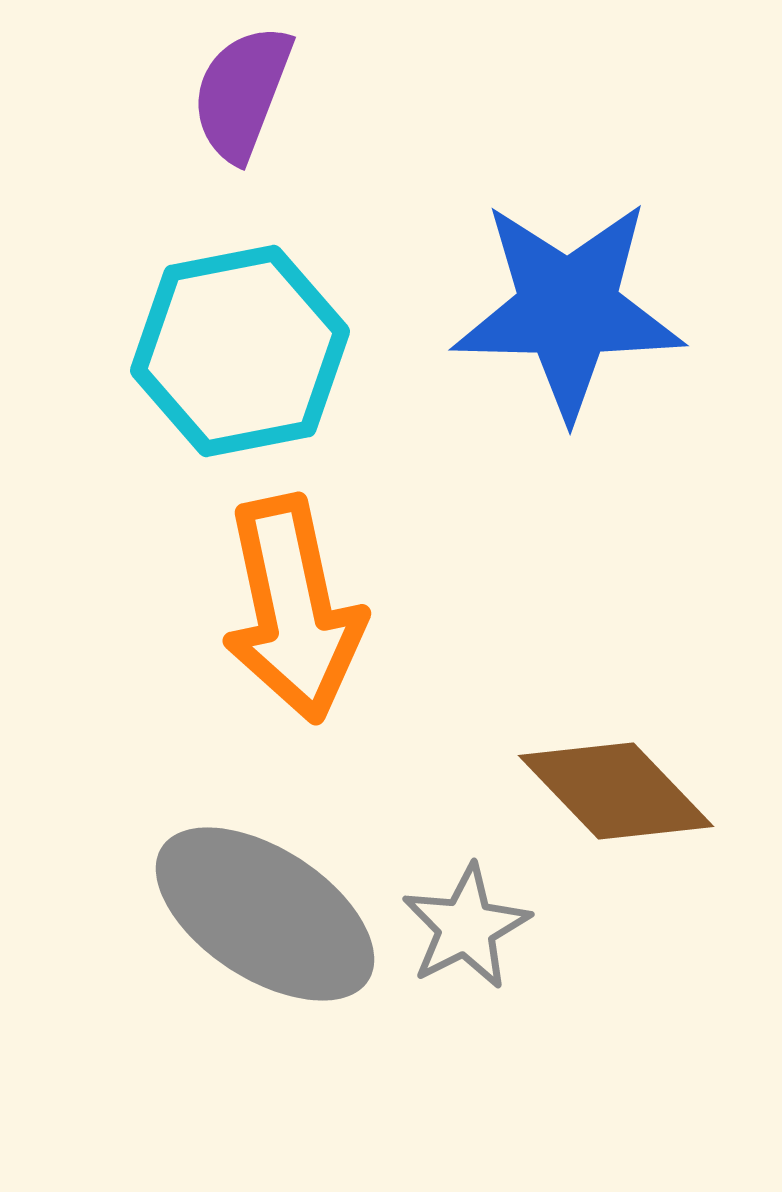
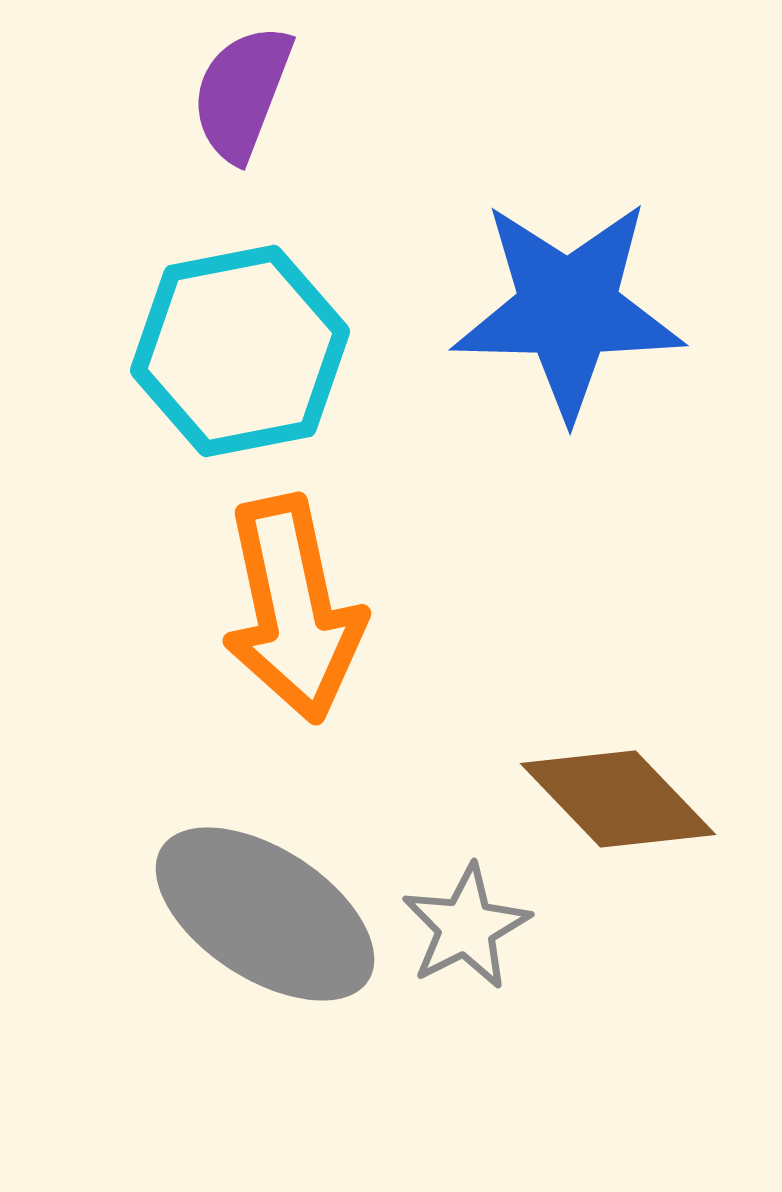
brown diamond: moved 2 px right, 8 px down
